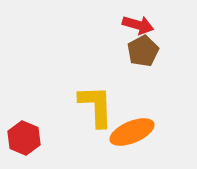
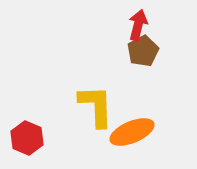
red arrow: rotated 92 degrees counterclockwise
red hexagon: moved 3 px right
